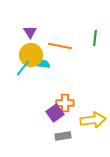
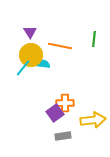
green line: moved 1 px left, 1 px down
